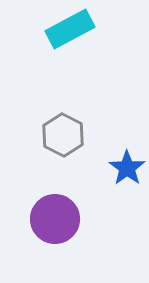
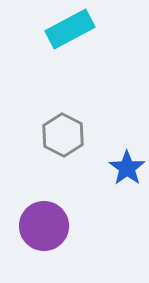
purple circle: moved 11 px left, 7 px down
